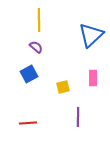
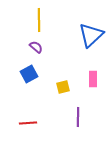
pink rectangle: moved 1 px down
